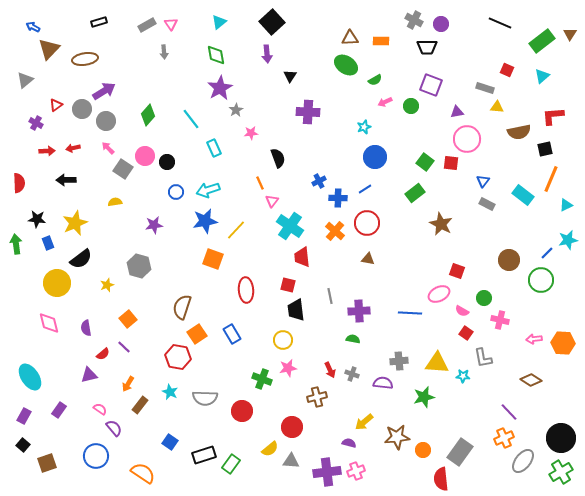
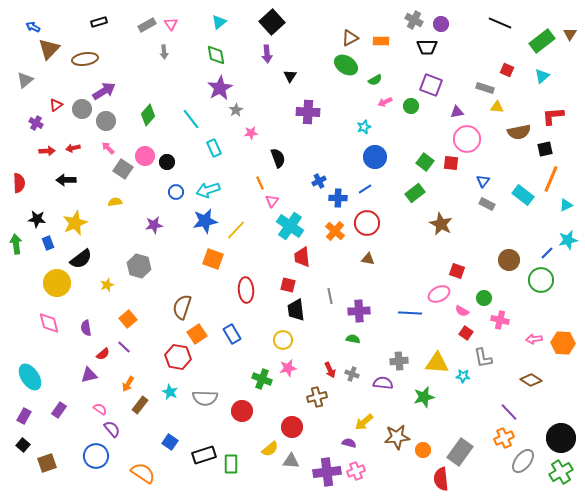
brown triangle at (350, 38): rotated 24 degrees counterclockwise
purple semicircle at (114, 428): moved 2 px left, 1 px down
green rectangle at (231, 464): rotated 36 degrees counterclockwise
